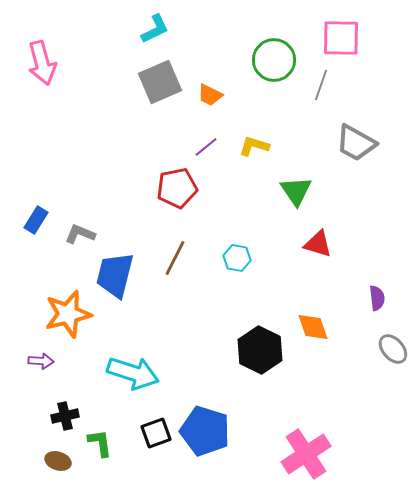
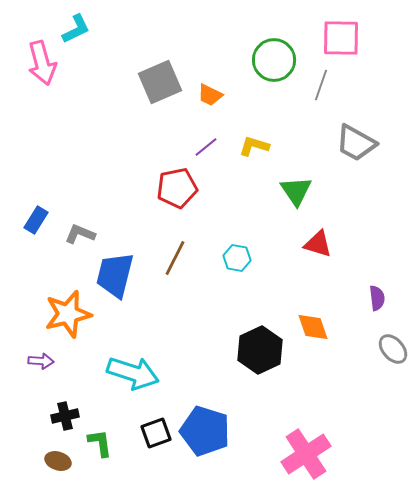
cyan L-shape: moved 79 px left
black hexagon: rotated 9 degrees clockwise
